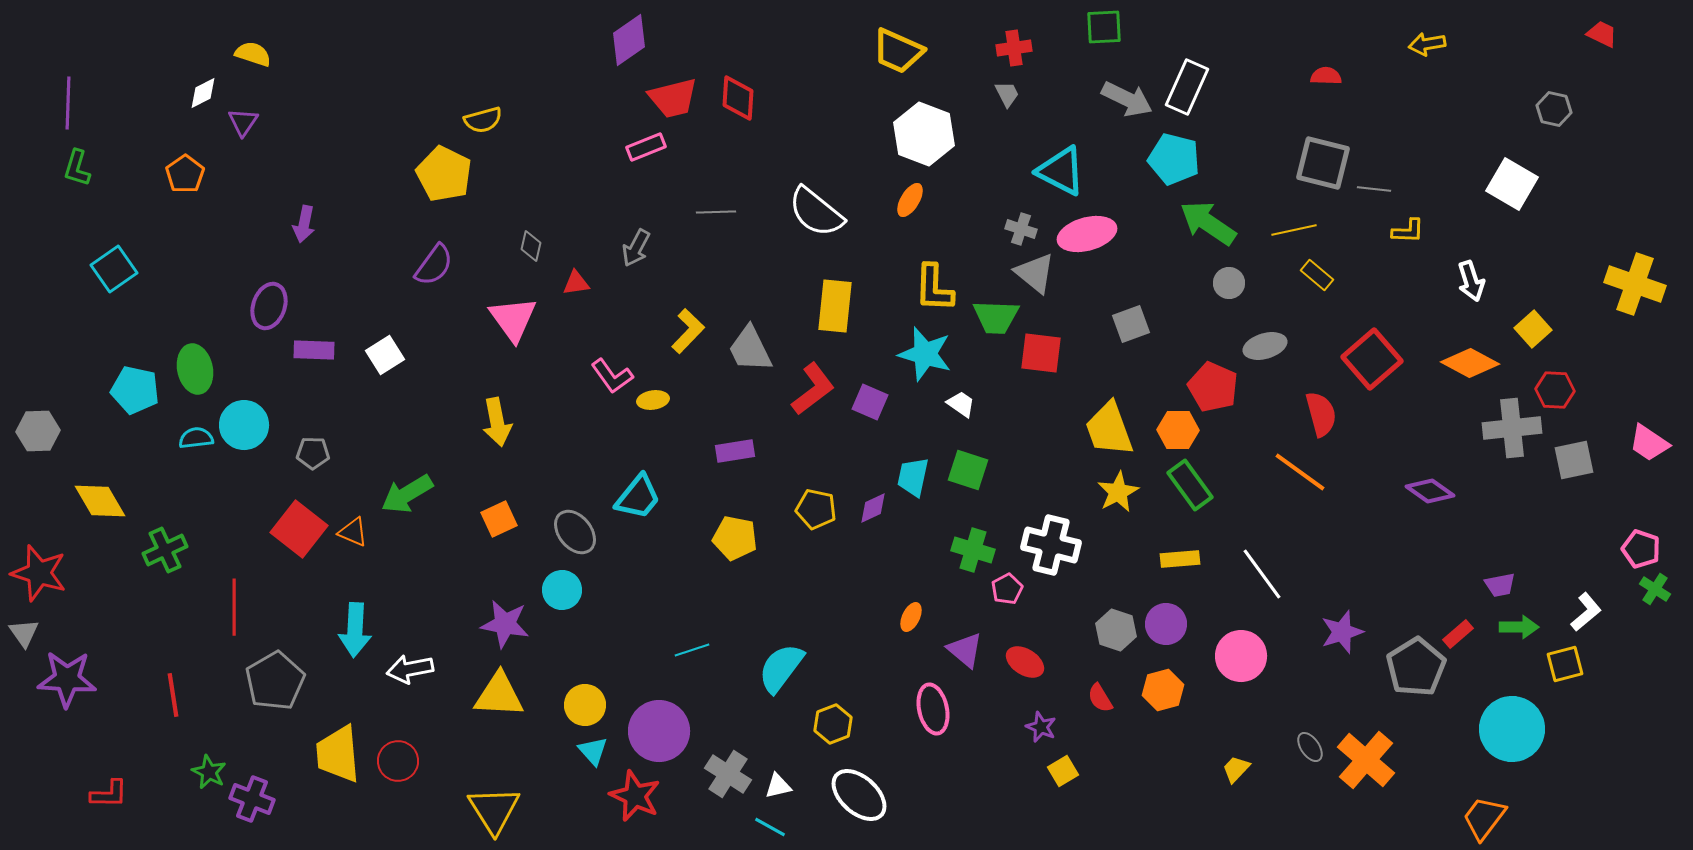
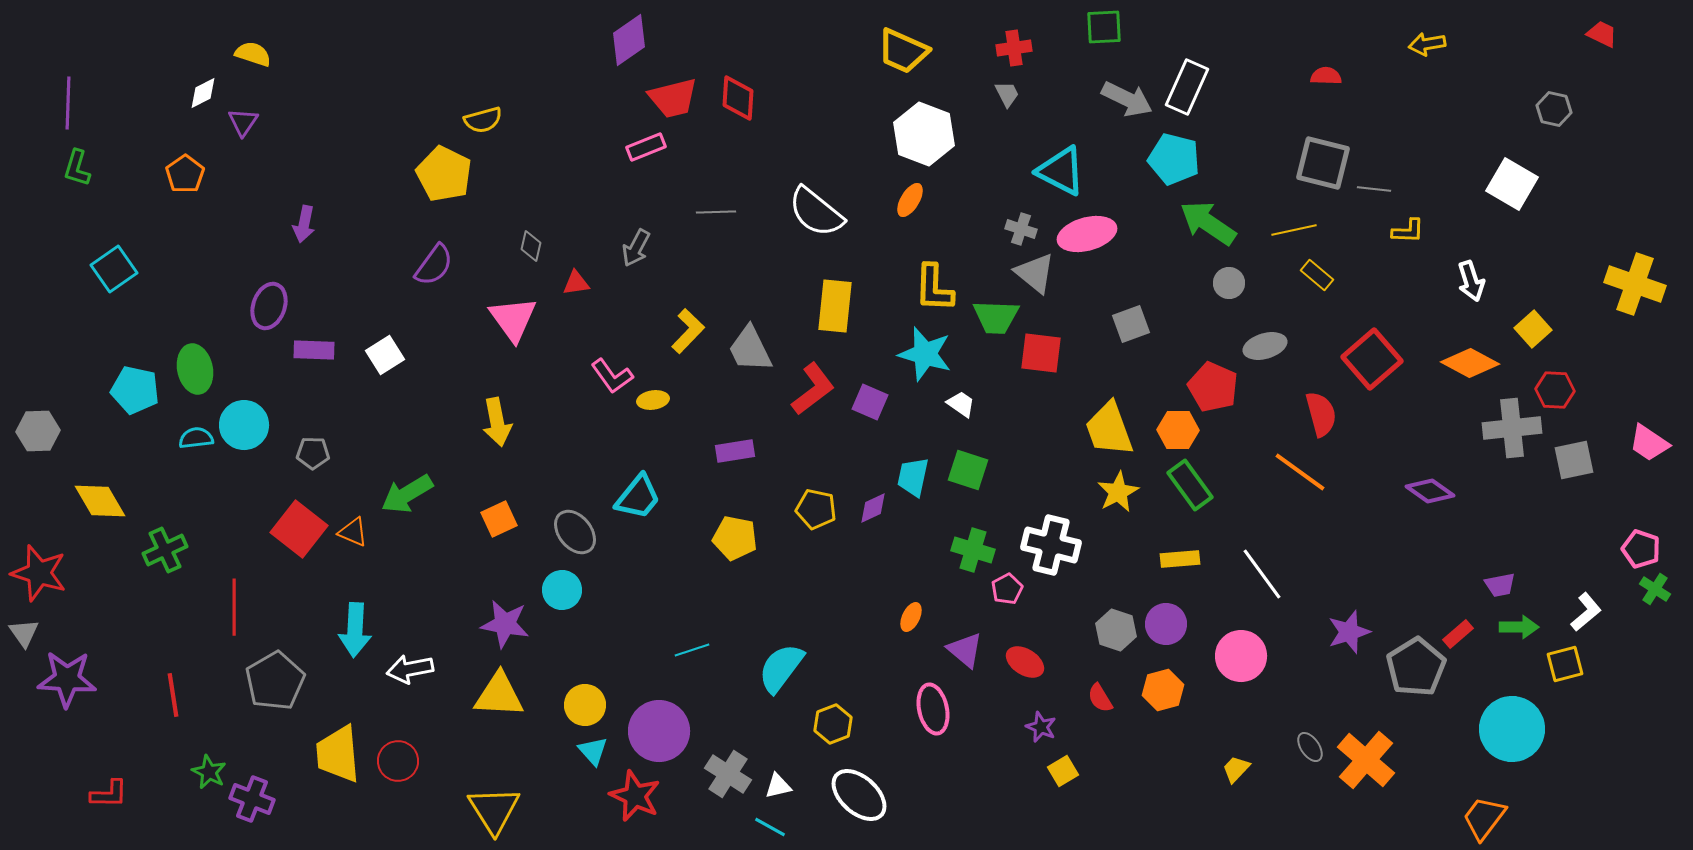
yellow trapezoid at (898, 51): moved 5 px right
purple star at (1342, 632): moved 7 px right
